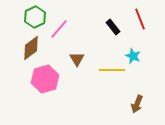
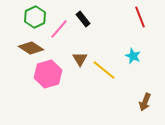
red line: moved 2 px up
black rectangle: moved 30 px left, 8 px up
brown diamond: rotated 70 degrees clockwise
brown triangle: moved 3 px right
yellow line: moved 8 px left; rotated 40 degrees clockwise
pink hexagon: moved 3 px right, 5 px up
brown arrow: moved 8 px right, 2 px up
